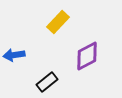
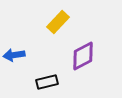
purple diamond: moved 4 px left
black rectangle: rotated 25 degrees clockwise
